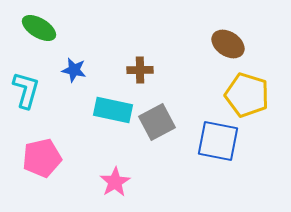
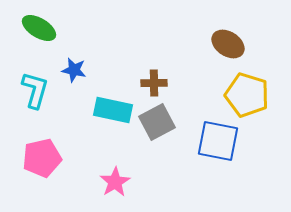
brown cross: moved 14 px right, 13 px down
cyan L-shape: moved 9 px right
